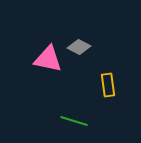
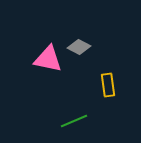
green line: rotated 40 degrees counterclockwise
